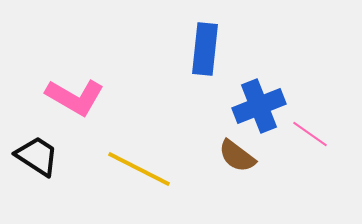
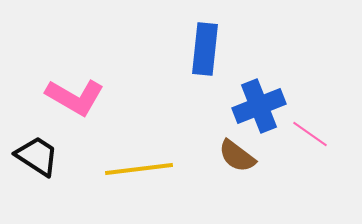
yellow line: rotated 34 degrees counterclockwise
